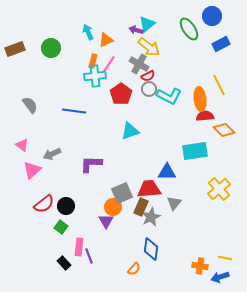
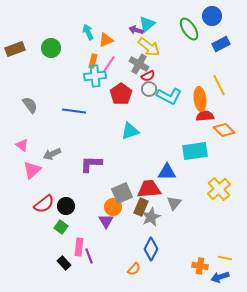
blue diamond at (151, 249): rotated 20 degrees clockwise
